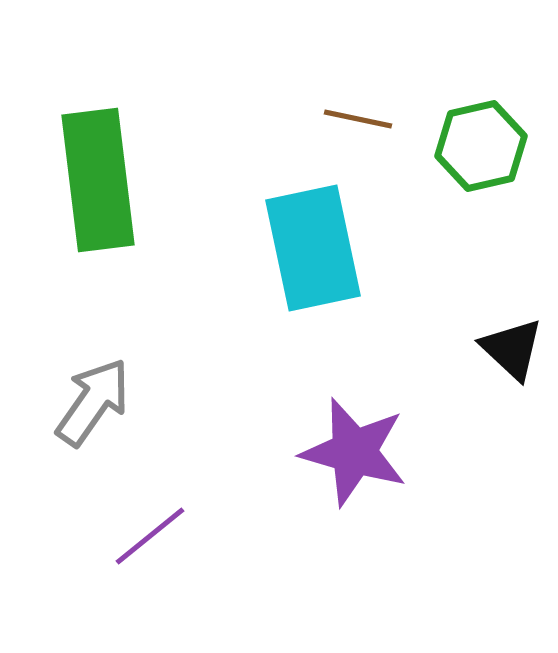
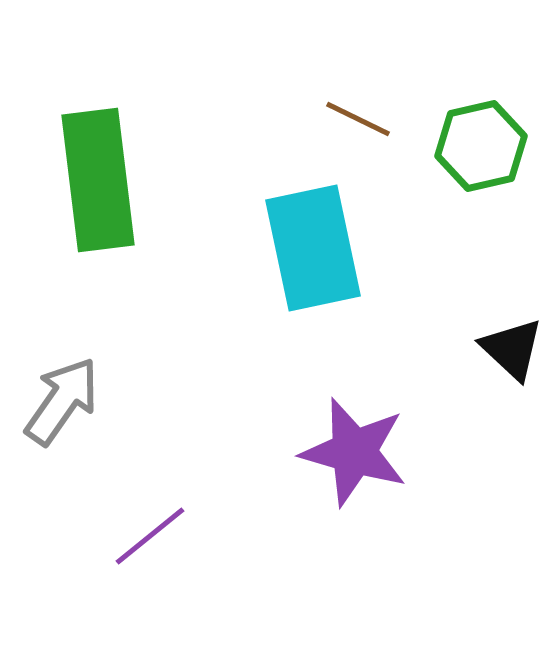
brown line: rotated 14 degrees clockwise
gray arrow: moved 31 px left, 1 px up
